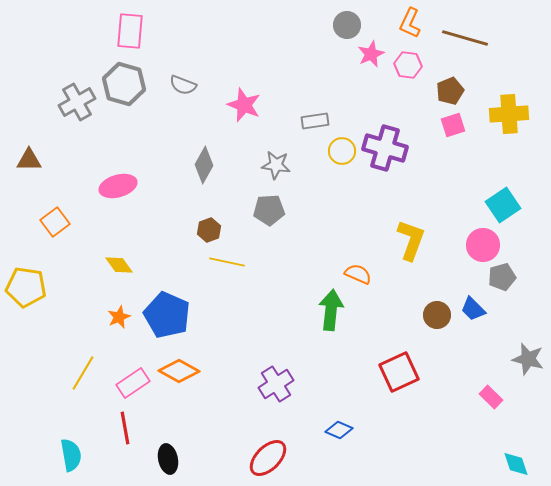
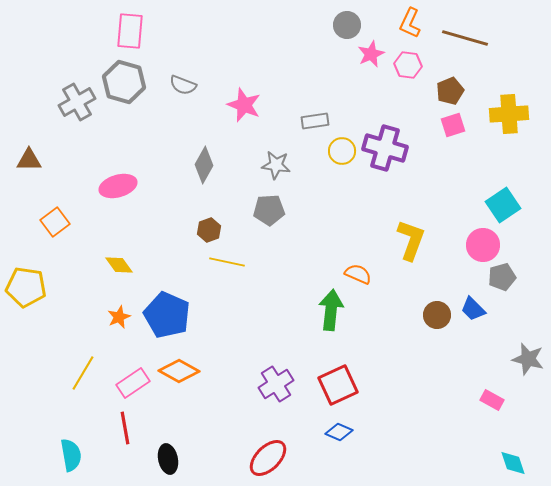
gray hexagon at (124, 84): moved 2 px up
red square at (399, 372): moved 61 px left, 13 px down
pink rectangle at (491, 397): moved 1 px right, 3 px down; rotated 15 degrees counterclockwise
blue diamond at (339, 430): moved 2 px down
cyan diamond at (516, 464): moved 3 px left, 1 px up
